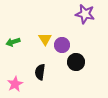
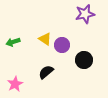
purple star: rotated 24 degrees counterclockwise
yellow triangle: rotated 24 degrees counterclockwise
black circle: moved 8 px right, 2 px up
black semicircle: moved 6 px right; rotated 42 degrees clockwise
